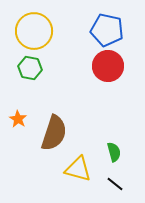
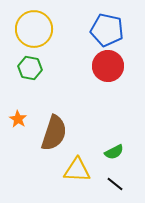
yellow circle: moved 2 px up
green semicircle: rotated 78 degrees clockwise
yellow triangle: moved 1 px left, 1 px down; rotated 12 degrees counterclockwise
